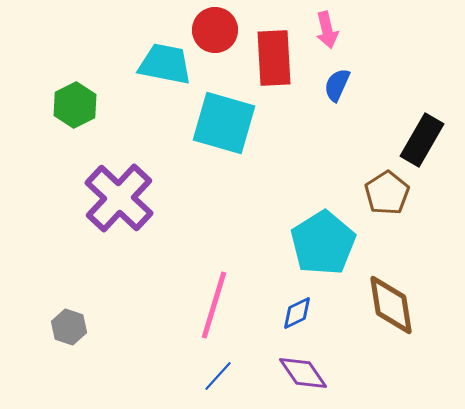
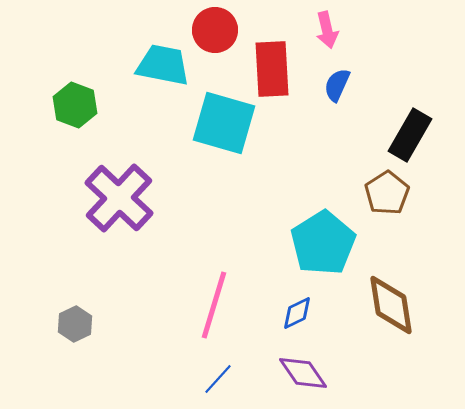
red rectangle: moved 2 px left, 11 px down
cyan trapezoid: moved 2 px left, 1 px down
green hexagon: rotated 12 degrees counterclockwise
black rectangle: moved 12 px left, 5 px up
gray hexagon: moved 6 px right, 3 px up; rotated 16 degrees clockwise
blue line: moved 3 px down
